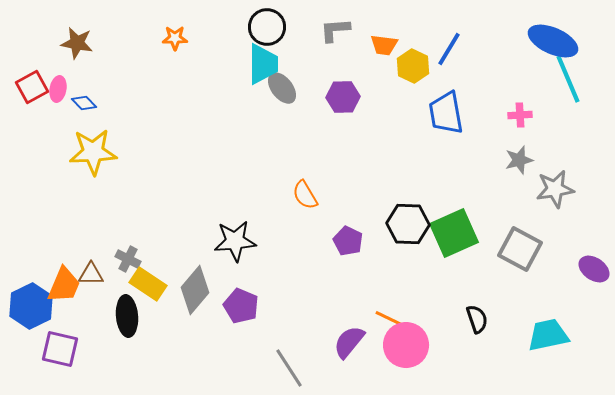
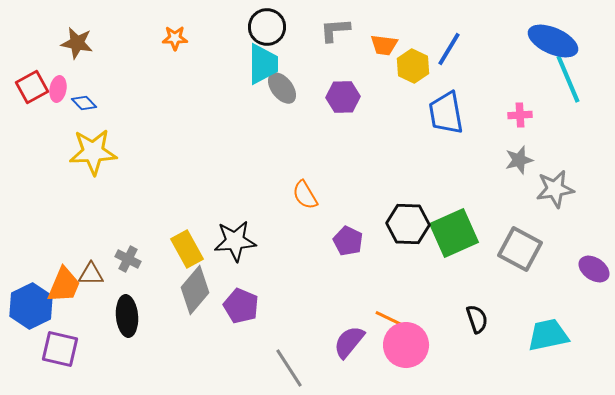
yellow rectangle at (148, 284): moved 39 px right, 35 px up; rotated 27 degrees clockwise
